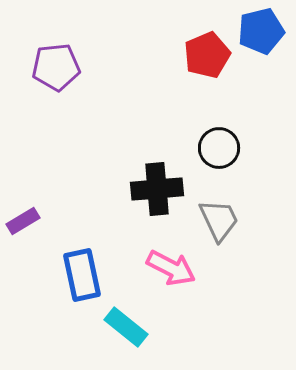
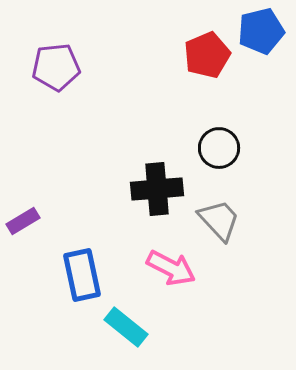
gray trapezoid: rotated 18 degrees counterclockwise
